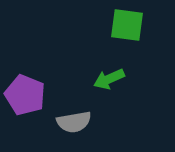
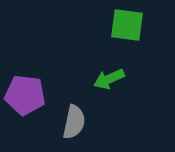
purple pentagon: rotated 15 degrees counterclockwise
gray semicircle: rotated 68 degrees counterclockwise
